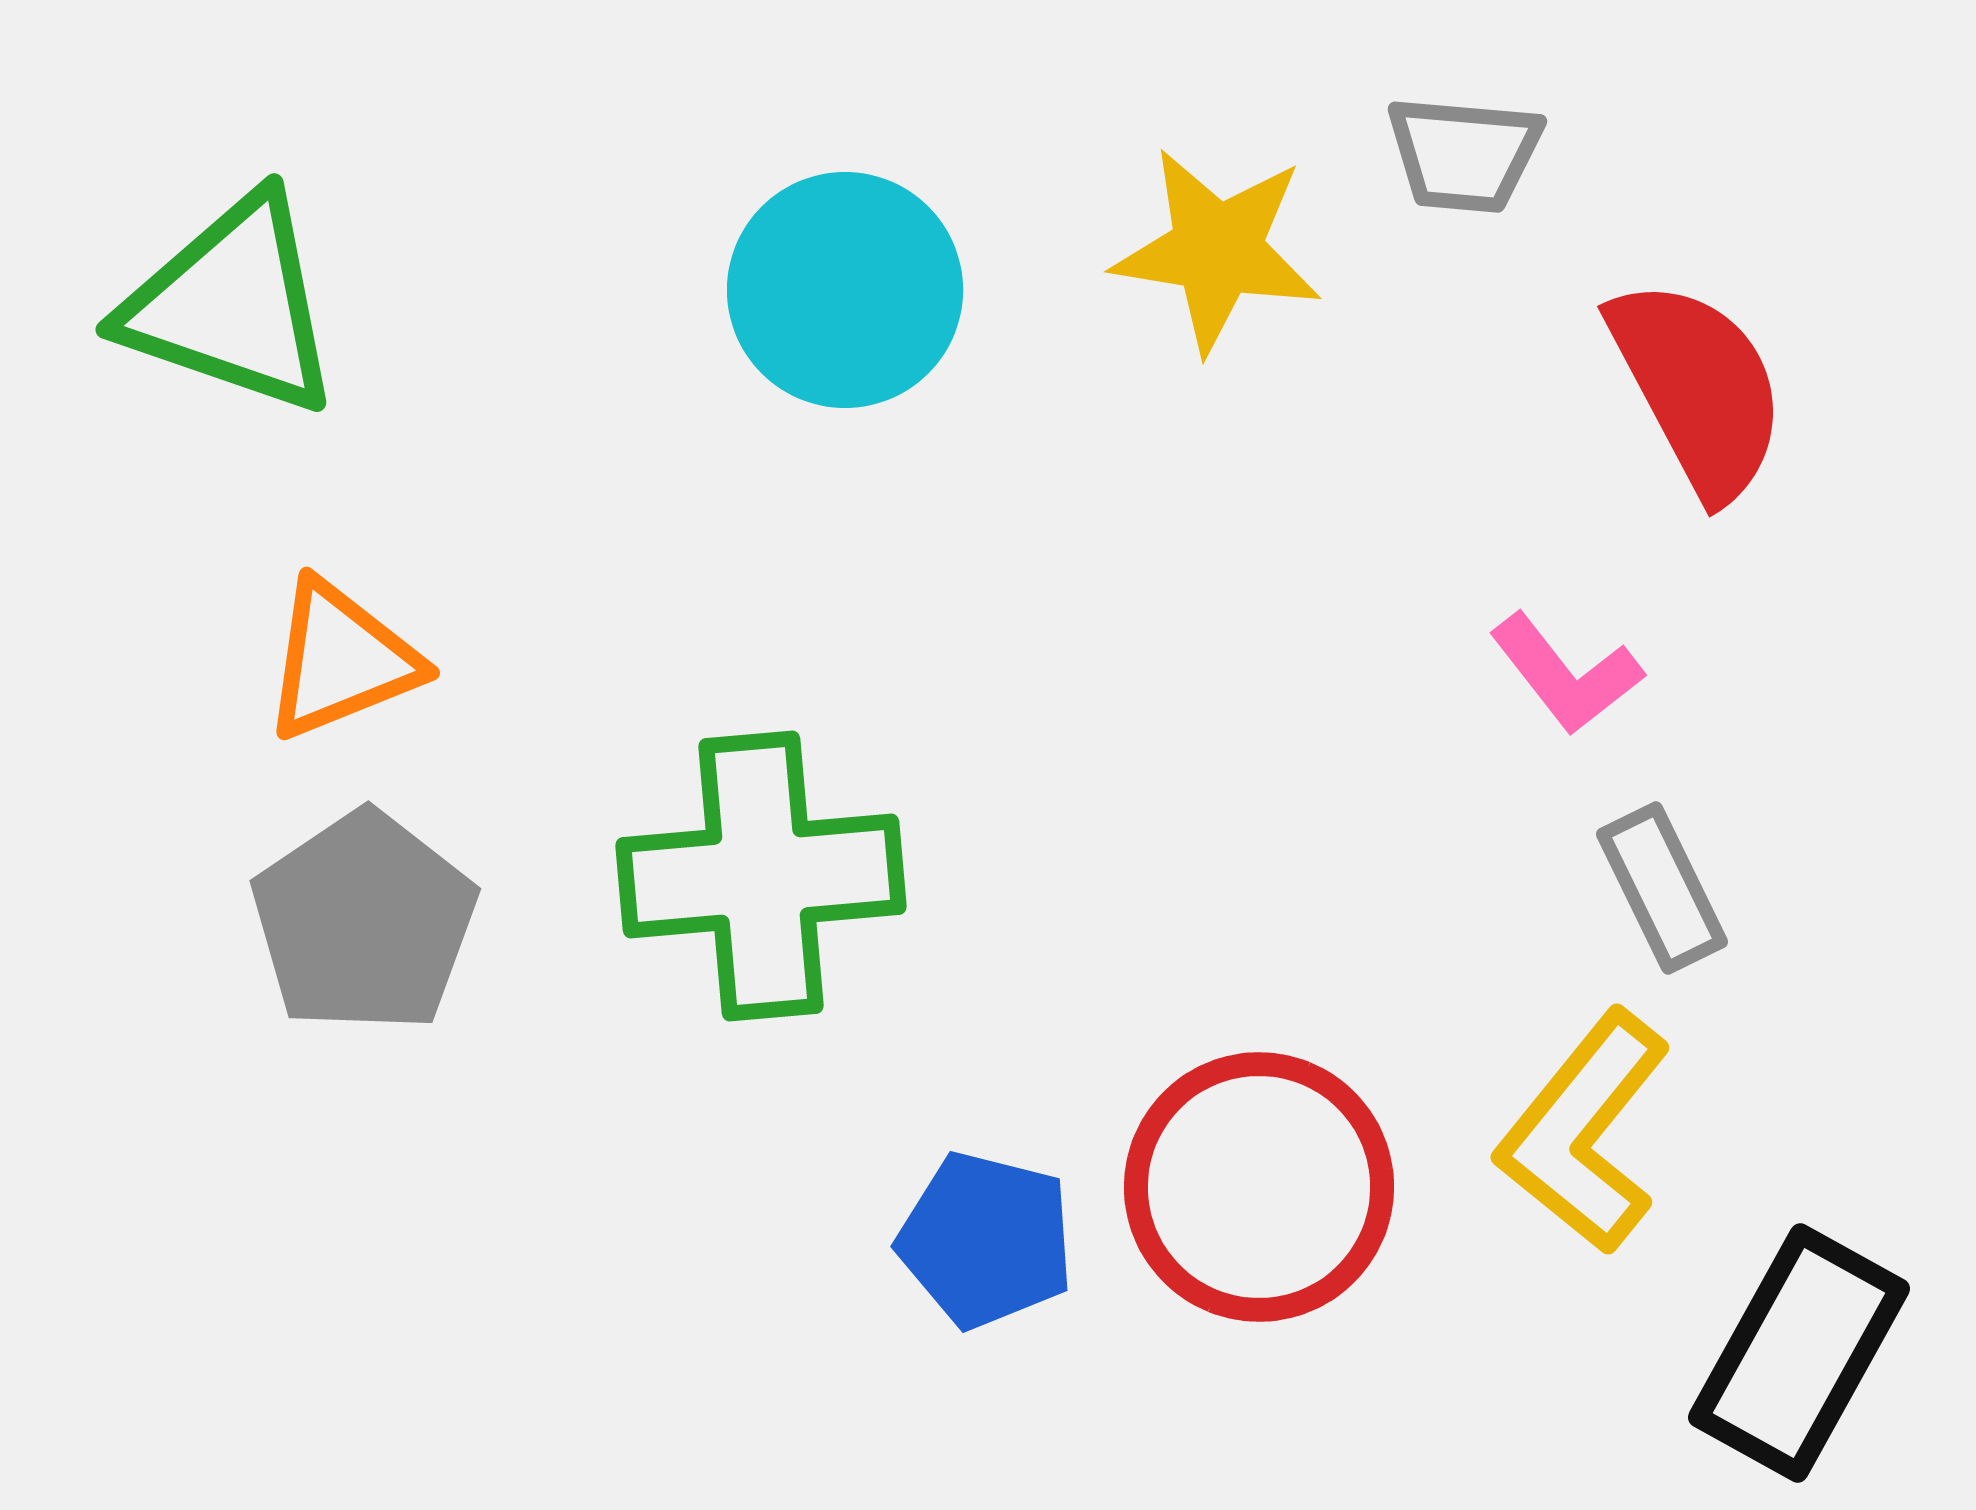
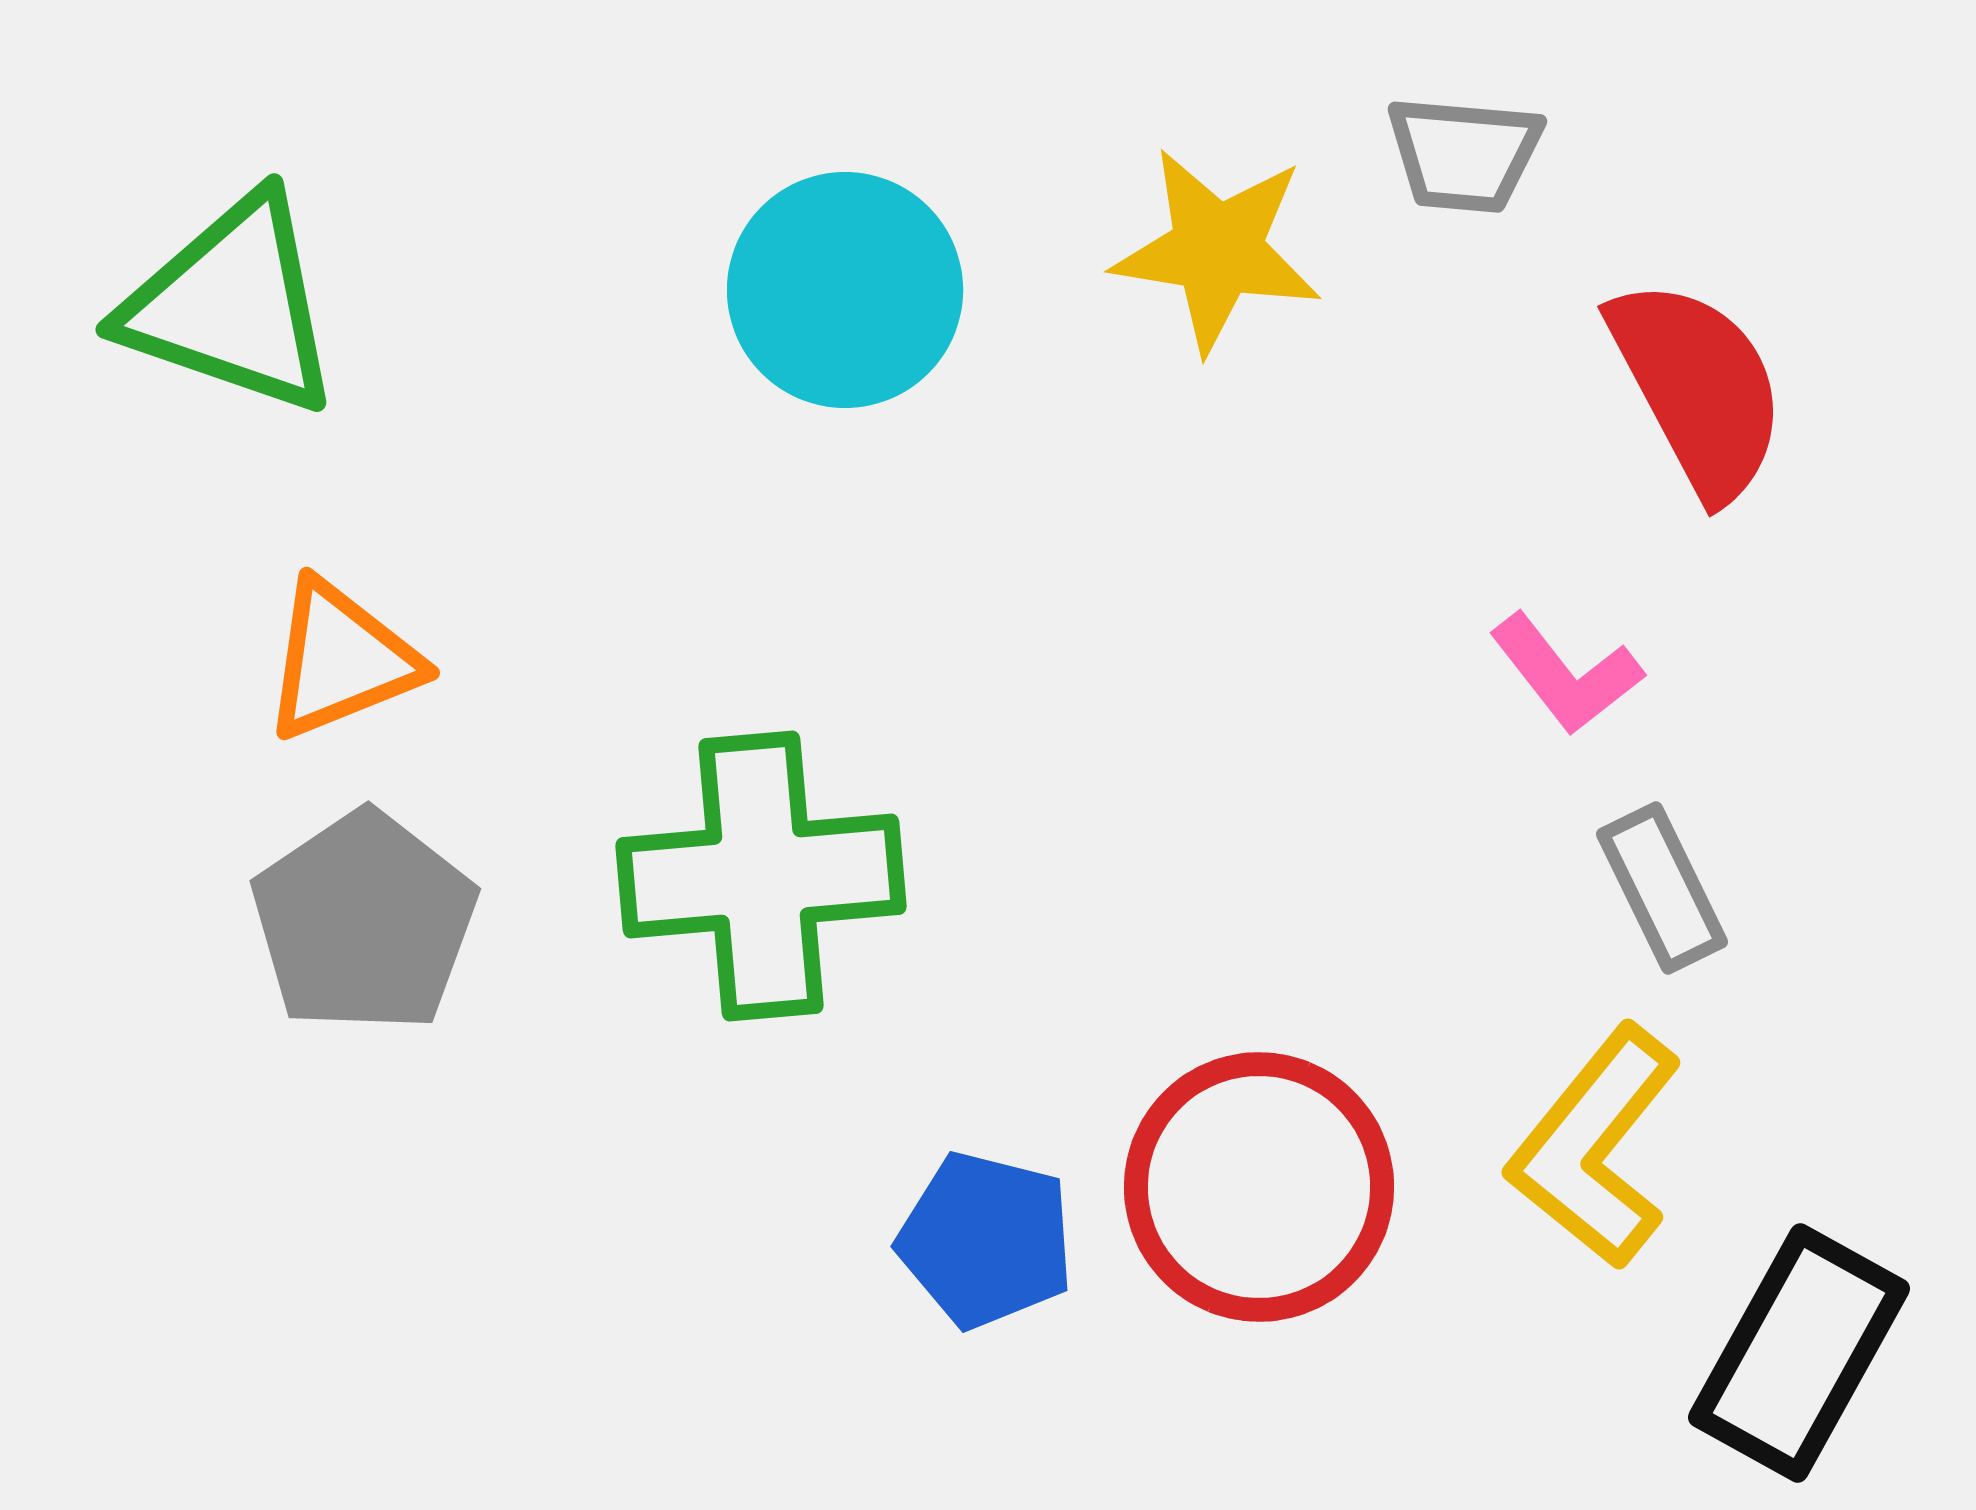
yellow L-shape: moved 11 px right, 15 px down
